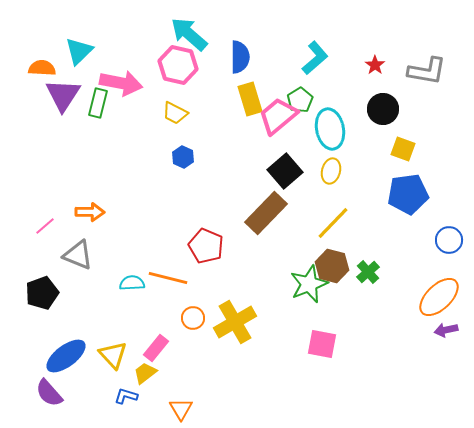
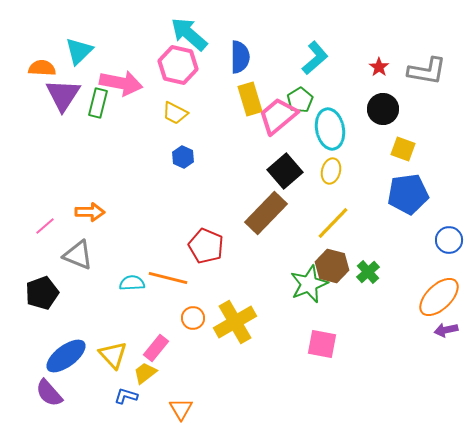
red star at (375, 65): moved 4 px right, 2 px down
